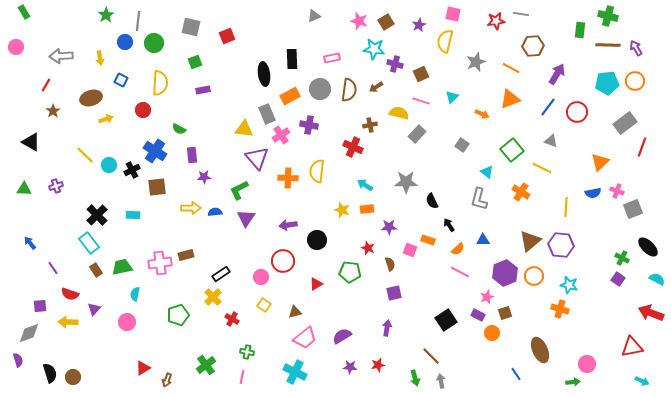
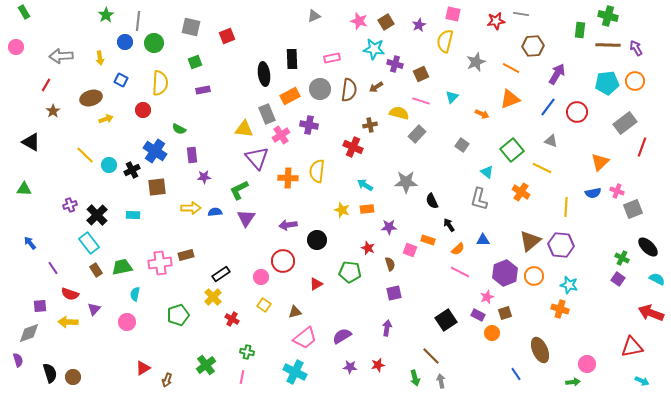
purple cross at (56, 186): moved 14 px right, 19 px down
